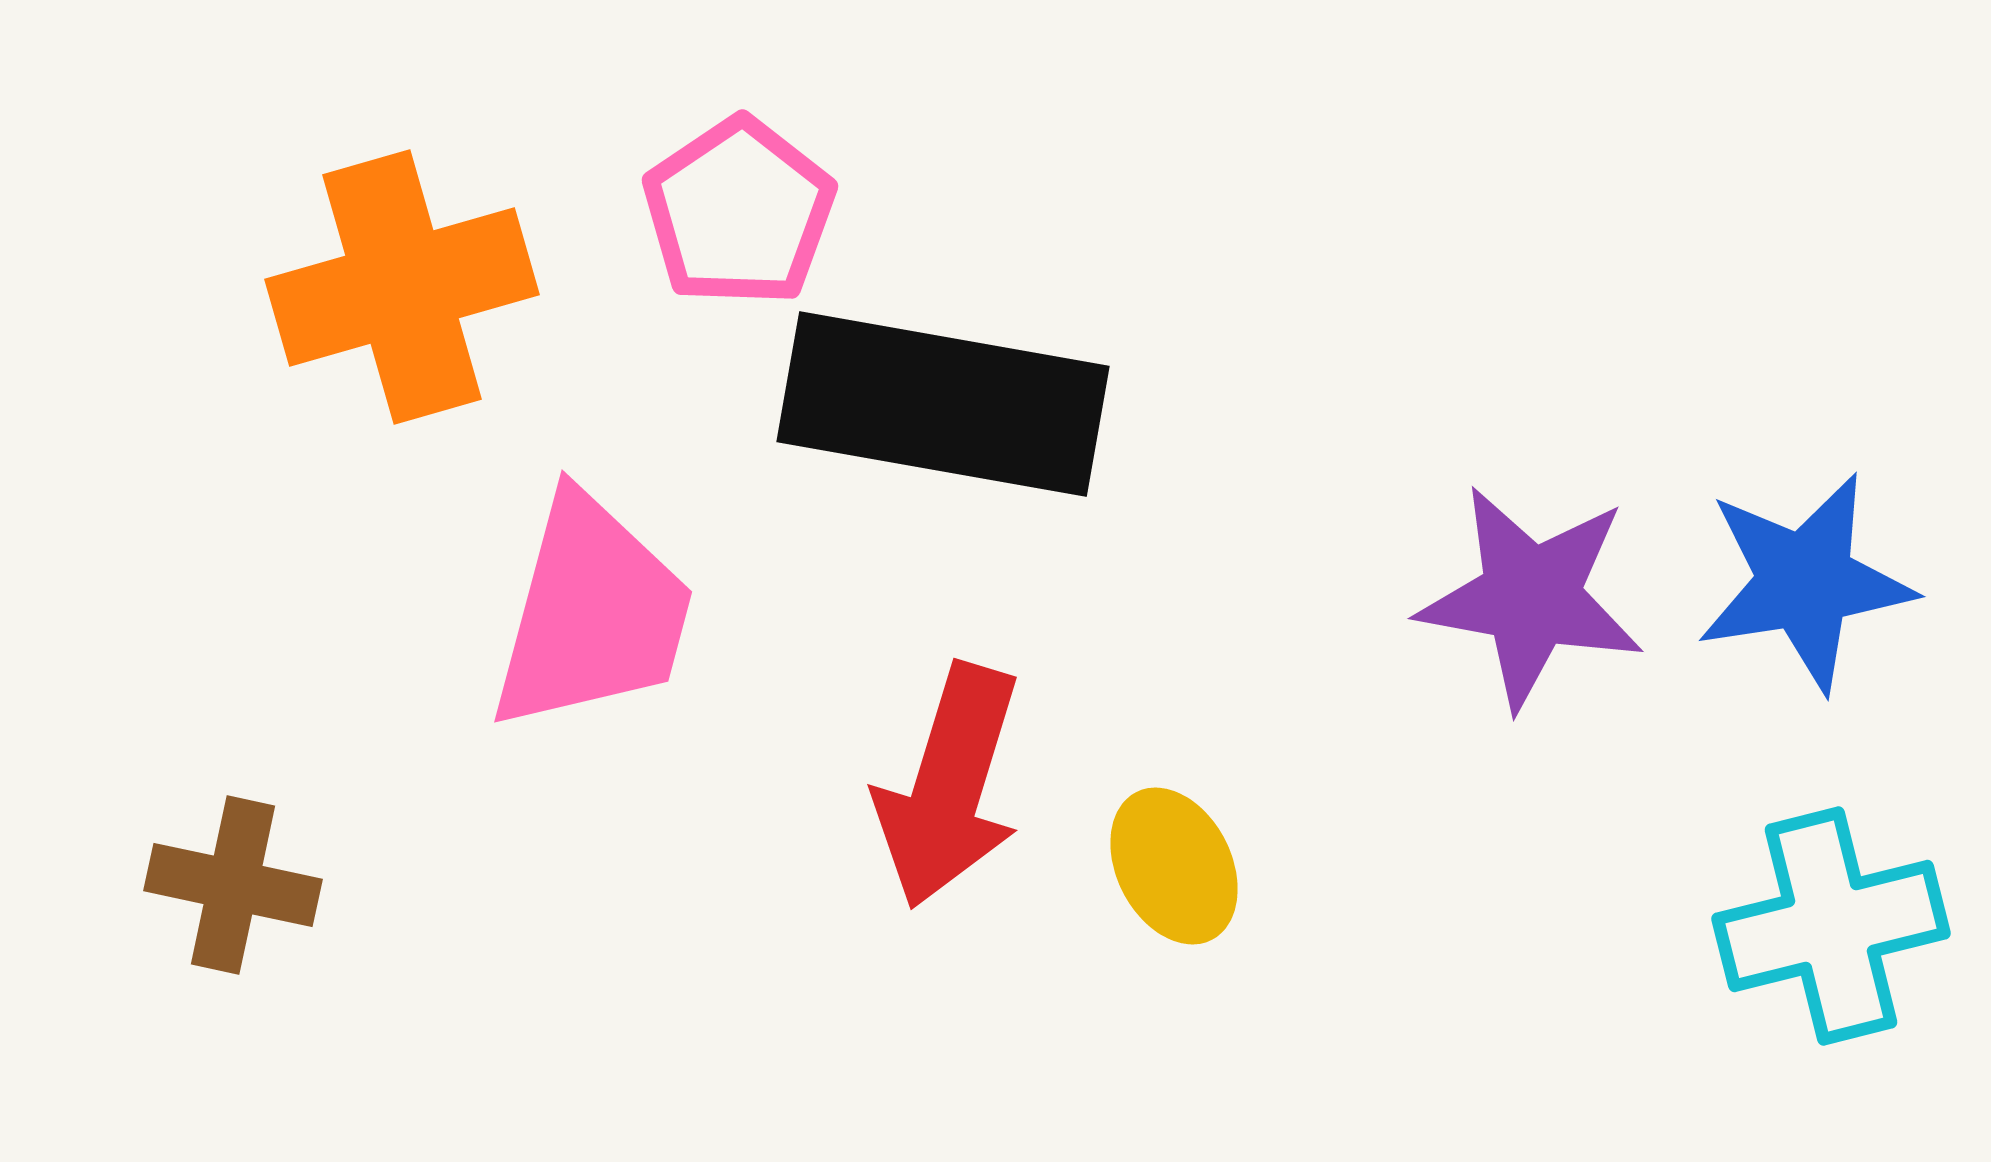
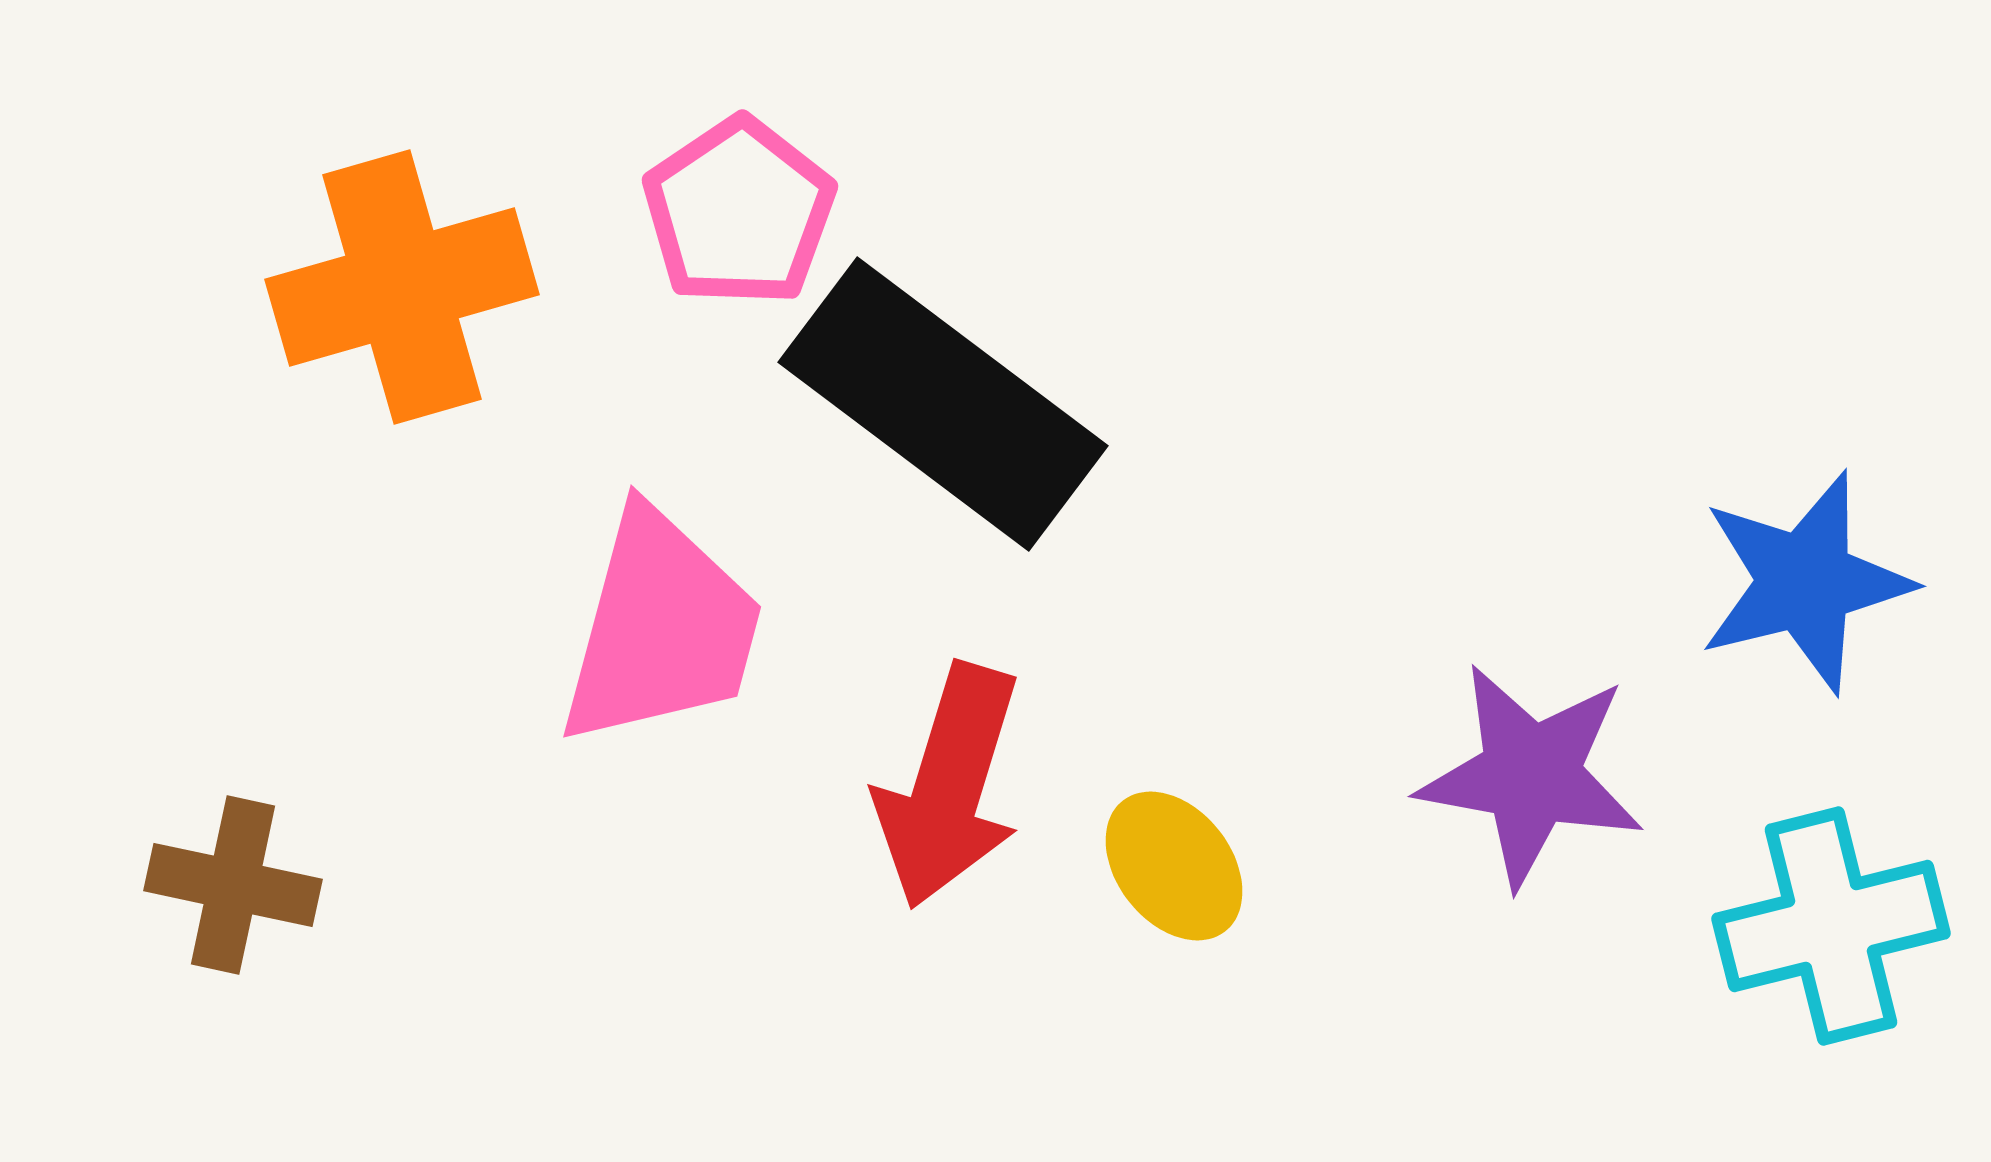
black rectangle: rotated 27 degrees clockwise
blue star: rotated 5 degrees counterclockwise
purple star: moved 178 px down
pink trapezoid: moved 69 px right, 15 px down
yellow ellipse: rotated 11 degrees counterclockwise
